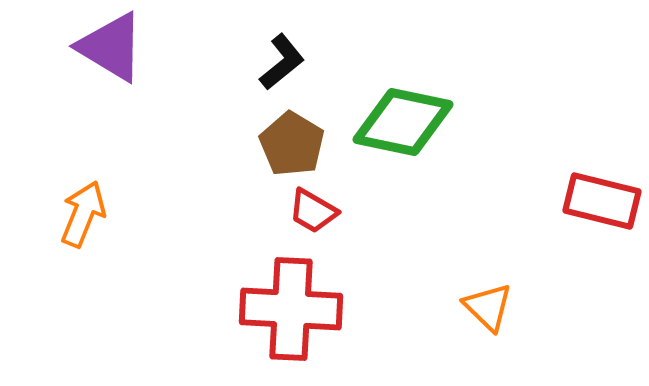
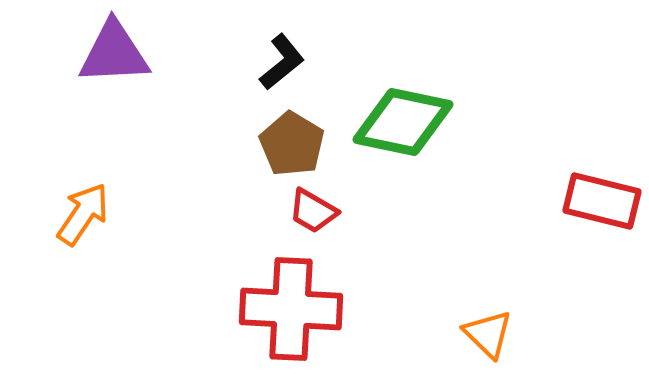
purple triangle: moved 3 px right, 6 px down; rotated 34 degrees counterclockwise
orange arrow: rotated 12 degrees clockwise
orange triangle: moved 27 px down
